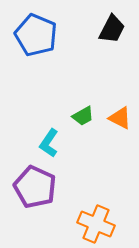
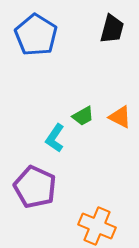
black trapezoid: rotated 12 degrees counterclockwise
blue pentagon: rotated 9 degrees clockwise
orange triangle: moved 1 px up
cyan L-shape: moved 6 px right, 5 px up
orange cross: moved 1 px right, 2 px down
